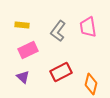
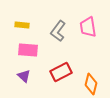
pink rectangle: rotated 30 degrees clockwise
purple triangle: moved 1 px right, 1 px up
